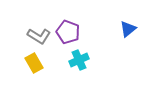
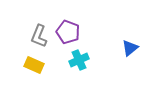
blue triangle: moved 2 px right, 19 px down
gray L-shape: rotated 80 degrees clockwise
yellow rectangle: moved 2 px down; rotated 36 degrees counterclockwise
